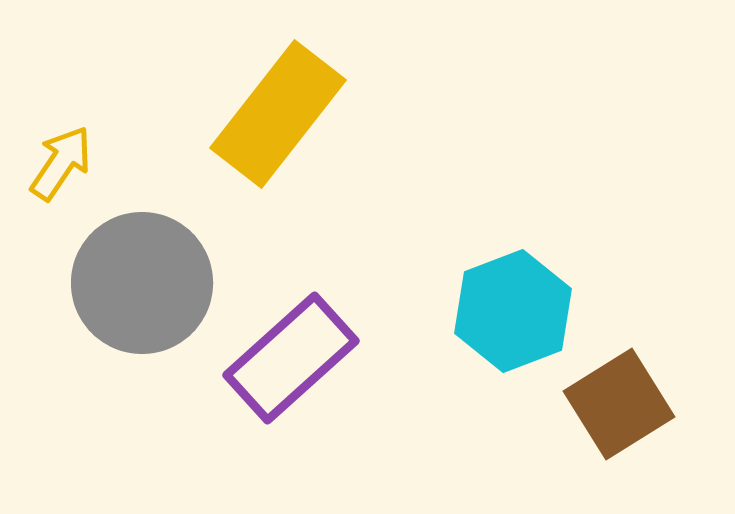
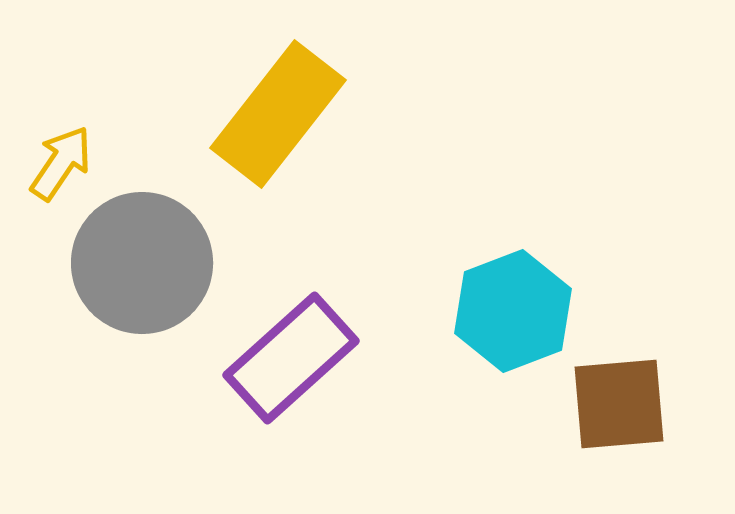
gray circle: moved 20 px up
brown square: rotated 27 degrees clockwise
